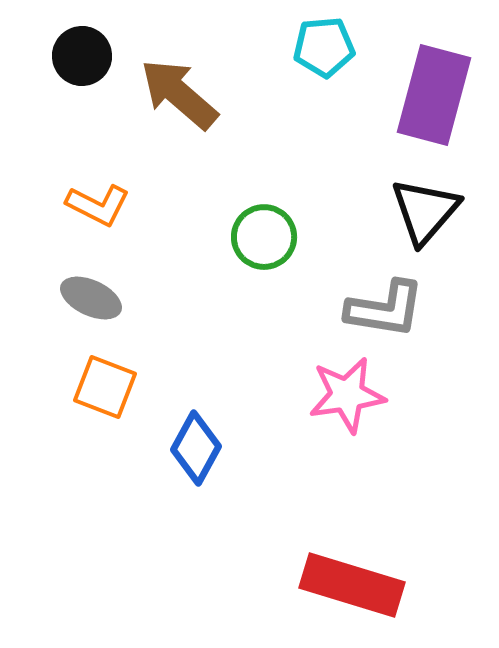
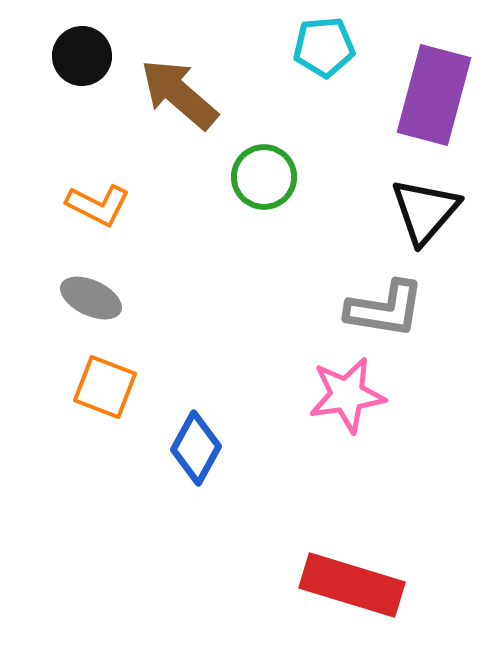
green circle: moved 60 px up
